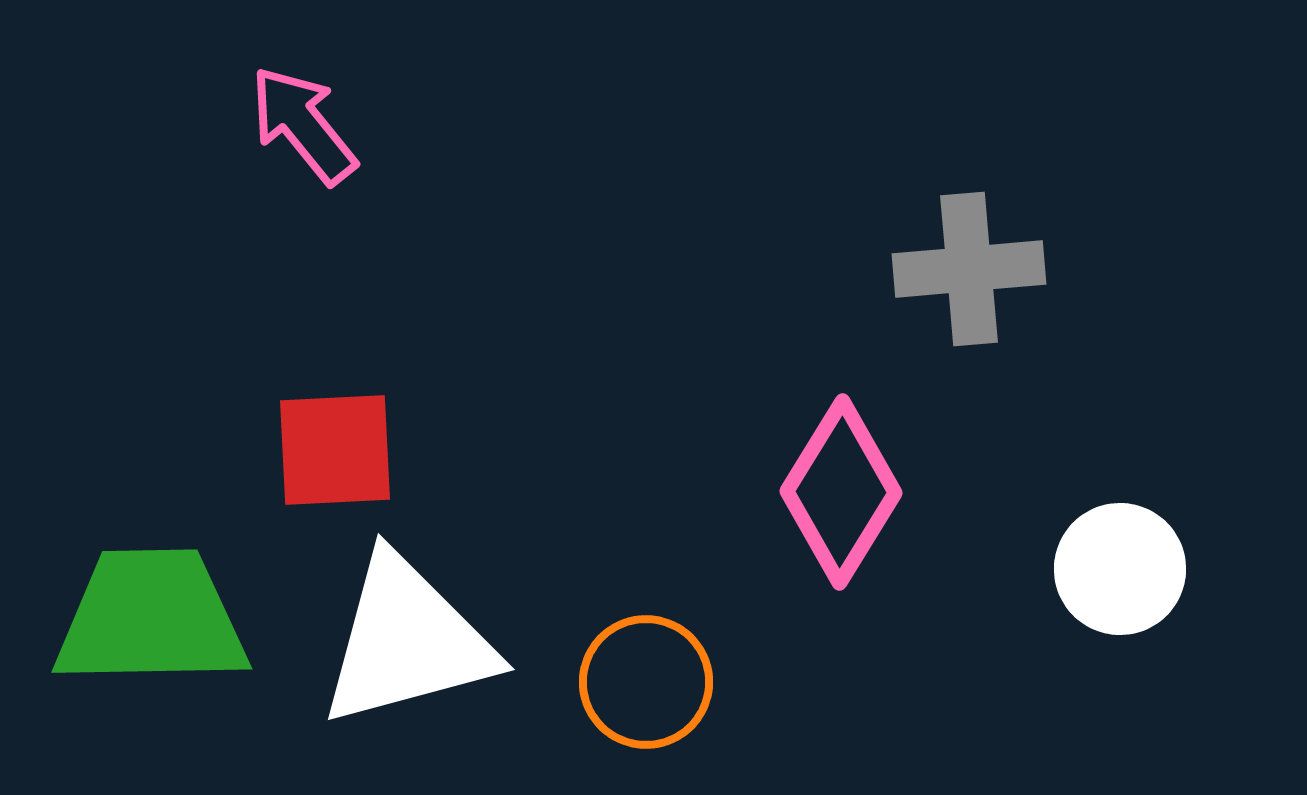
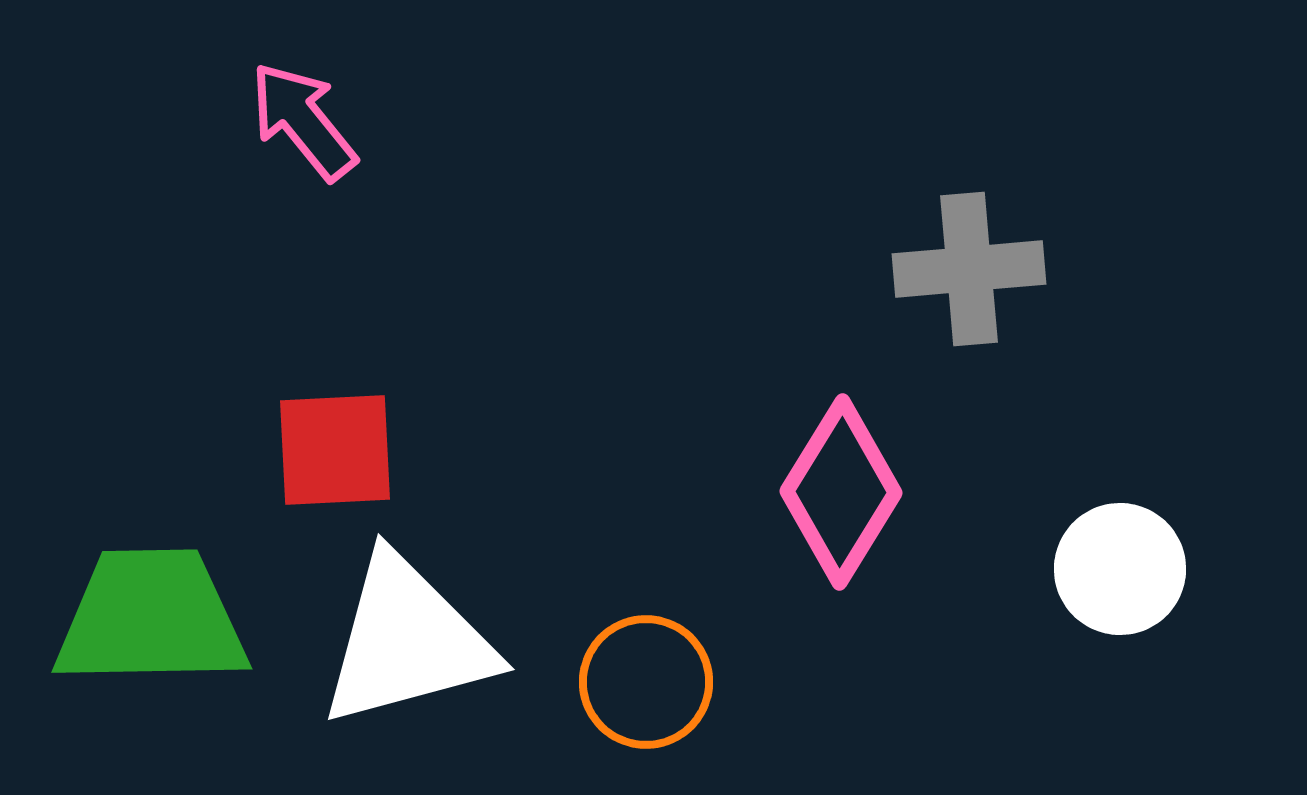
pink arrow: moved 4 px up
